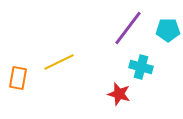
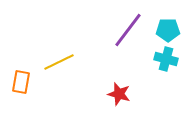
purple line: moved 2 px down
cyan cross: moved 25 px right, 8 px up
orange rectangle: moved 3 px right, 4 px down
